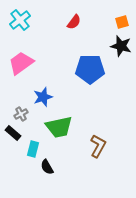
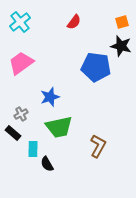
cyan cross: moved 2 px down
blue pentagon: moved 6 px right, 2 px up; rotated 8 degrees clockwise
blue star: moved 7 px right
cyan rectangle: rotated 14 degrees counterclockwise
black semicircle: moved 3 px up
